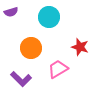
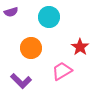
red star: rotated 18 degrees clockwise
pink trapezoid: moved 4 px right, 2 px down
purple L-shape: moved 2 px down
